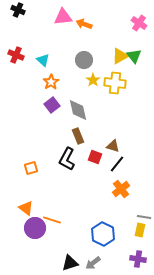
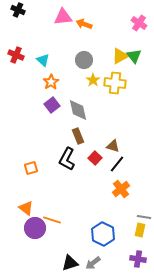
red square: moved 1 px down; rotated 24 degrees clockwise
